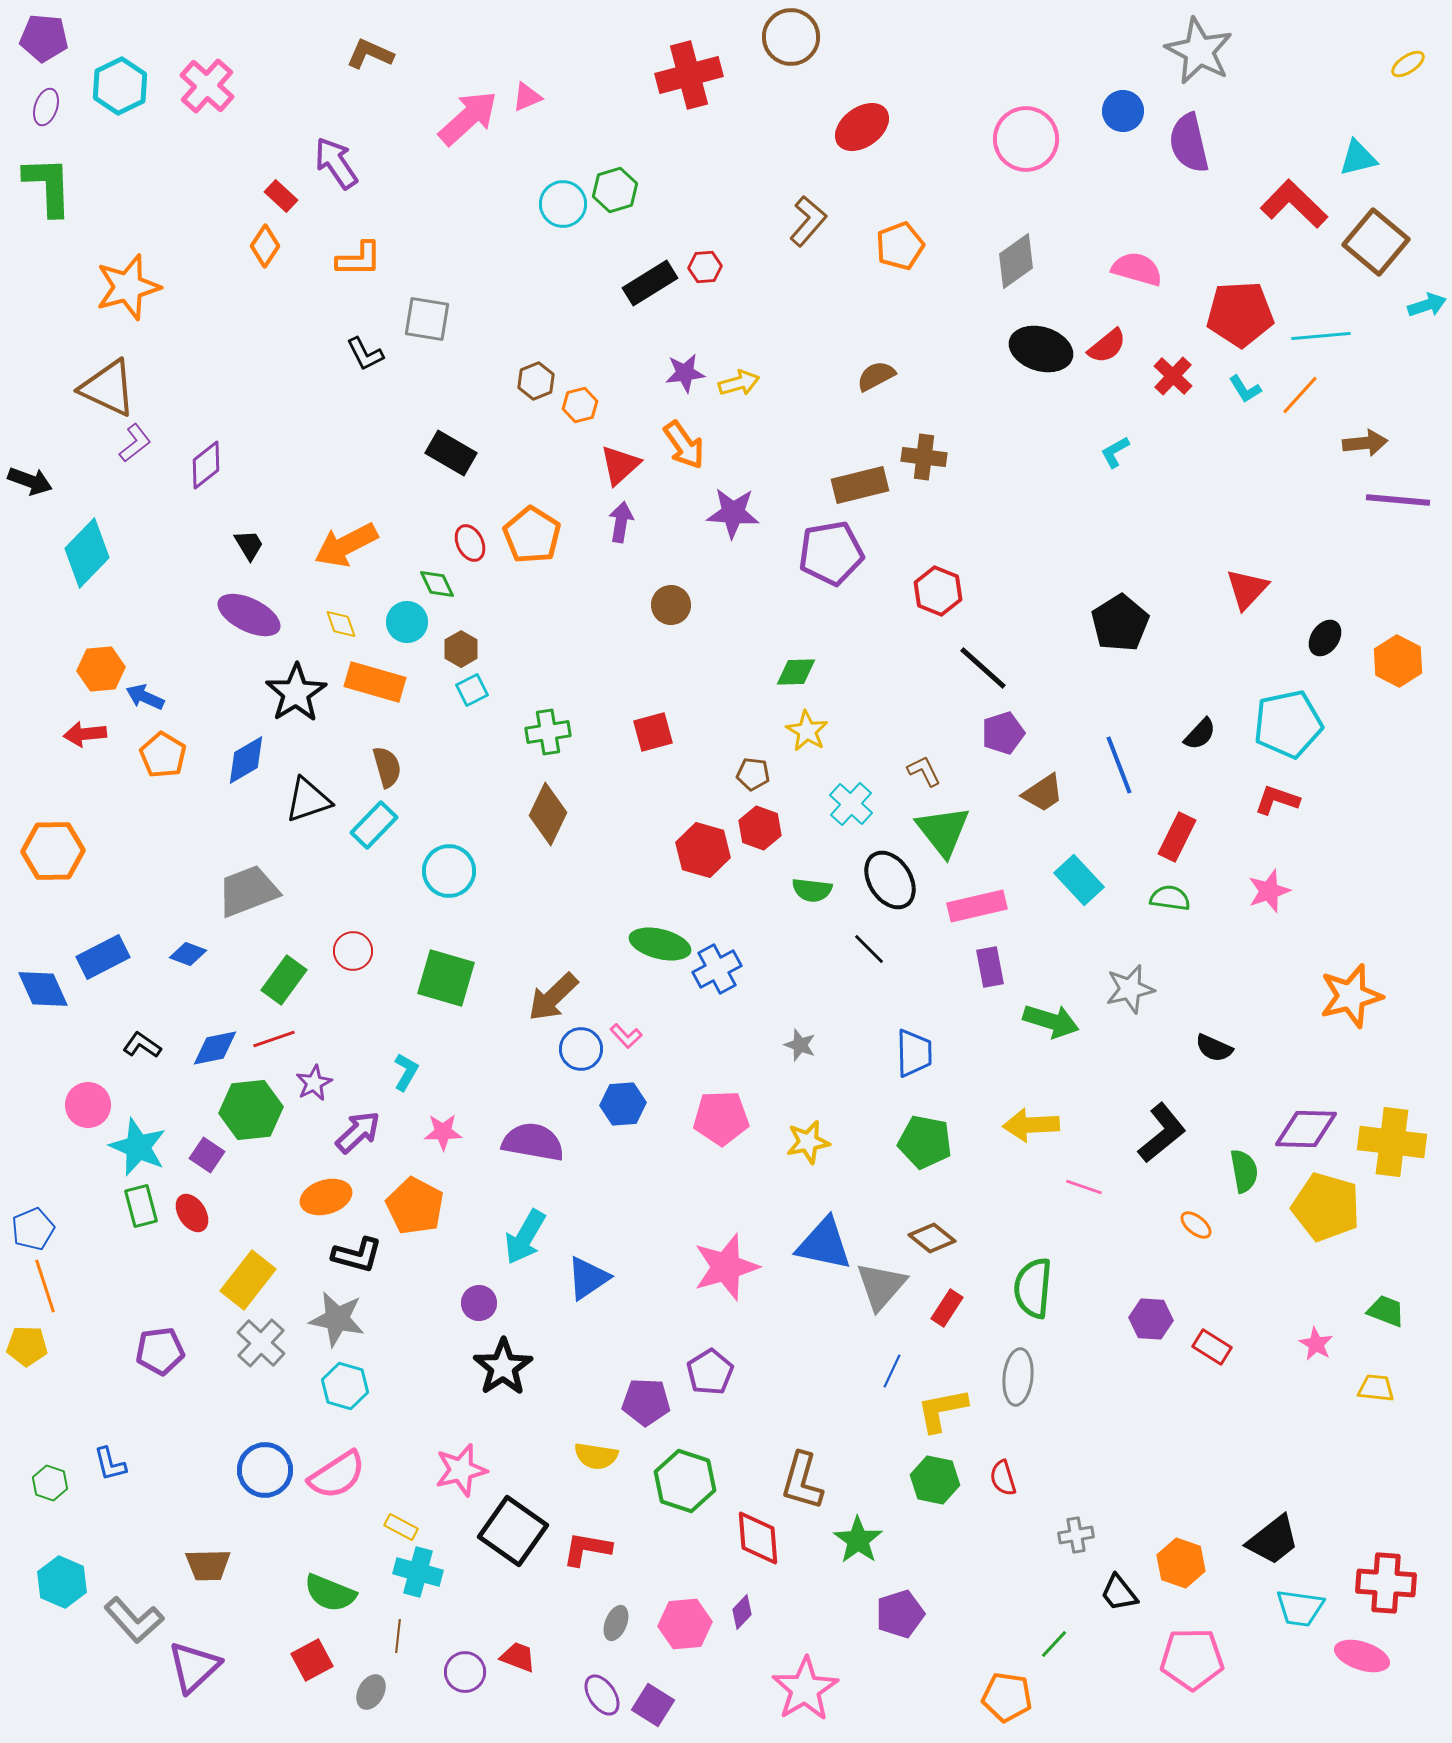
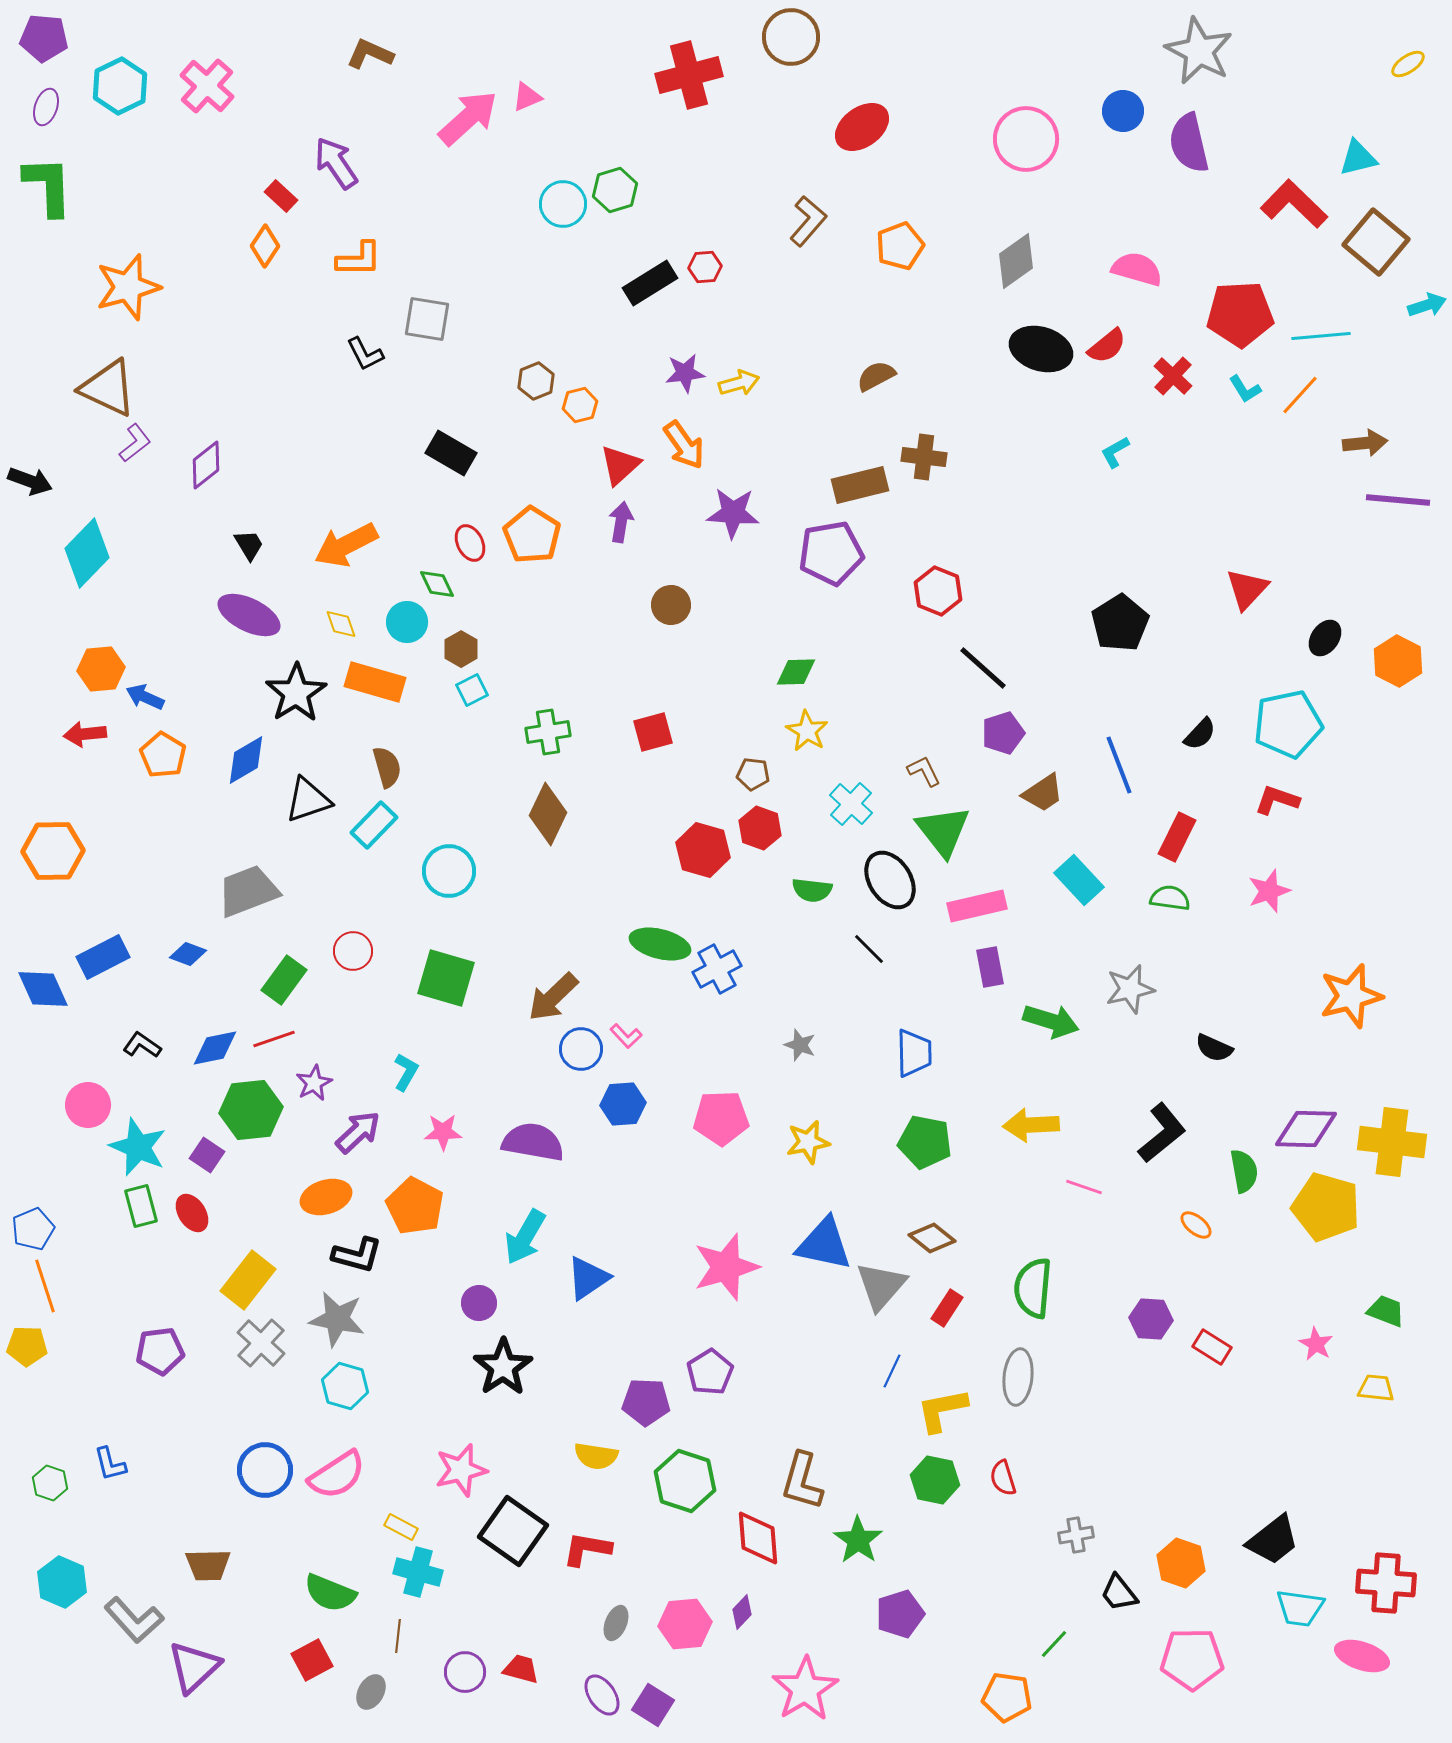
red trapezoid at (518, 1657): moved 3 px right, 12 px down; rotated 6 degrees counterclockwise
